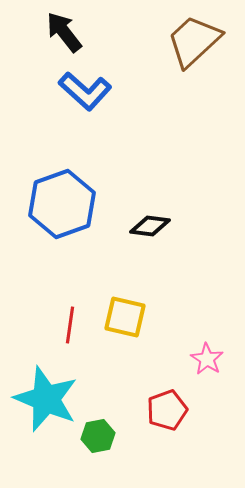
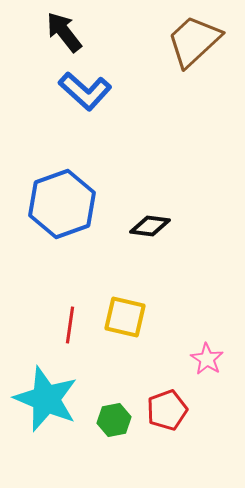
green hexagon: moved 16 px right, 16 px up
